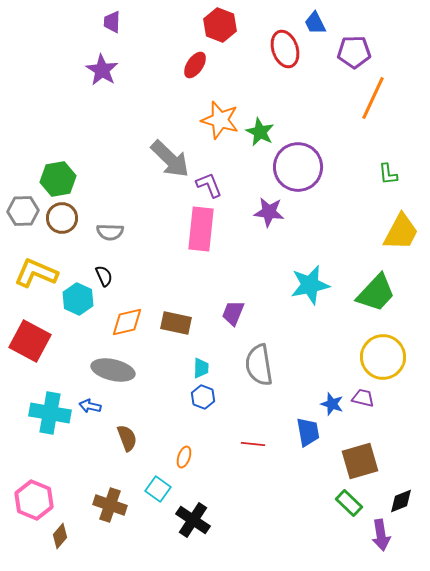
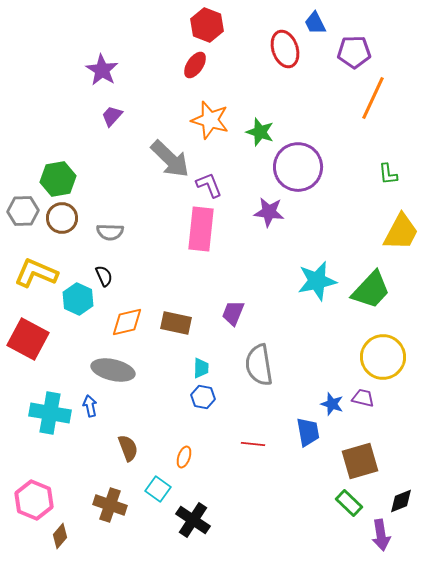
purple trapezoid at (112, 22): moved 94 px down; rotated 40 degrees clockwise
red hexagon at (220, 25): moved 13 px left
orange star at (220, 120): moved 10 px left
green star at (260, 132): rotated 8 degrees counterclockwise
cyan star at (310, 285): moved 7 px right, 4 px up
green trapezoid at (376, 293): moved 5 px left, 3 px up
red square at (30, 341): moved 2 px left, 2 px up
blue hexagon at (203, 397): rotated 10 degrees counterclockwise
blue arrow at (90, 406): rotated 65 degrees clockwise
brown semicircle at (127, 438): moved 1 px right, 10 px down
